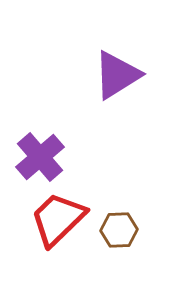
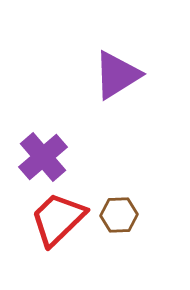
purple cross: moved 3 px right
brown hexagon: moved 15 px up
